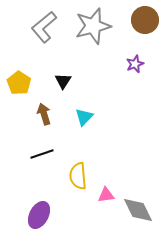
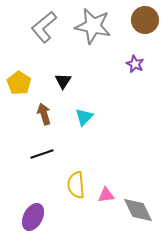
gray star: rotated 27 degrees clockwise
purple star: rotated 24 degrees counterclockwise
yellow semicircle: moved 2 px left, 9 px down
purple ellipse: moved 6 px left, 2 px down
